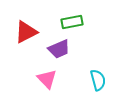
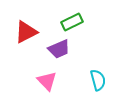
green rectangle: rotated 15 degrees counterclockwise
pink triangle: moved 2 px down
